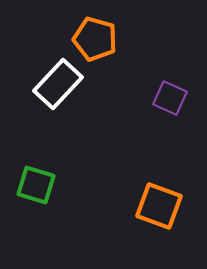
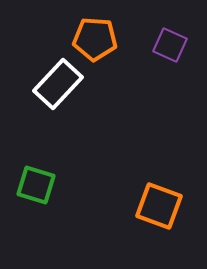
orange pentagon: rotated 12 degrees counterclockwise
purple square: moved 53 px up
